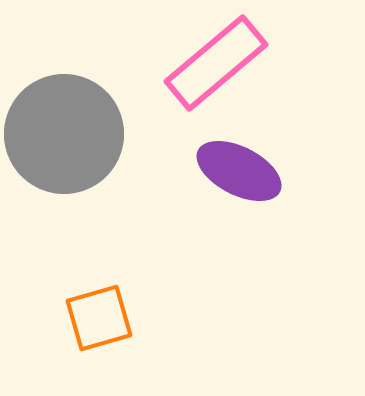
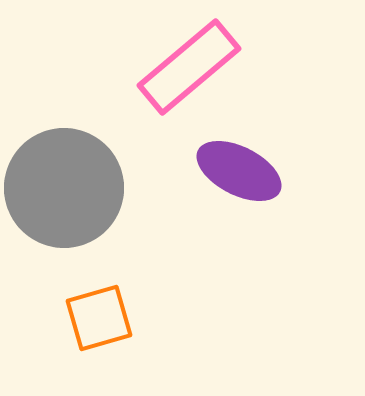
pink rectangle: moved 27 px left, 4 px down
gray circle: moved 54 px down
